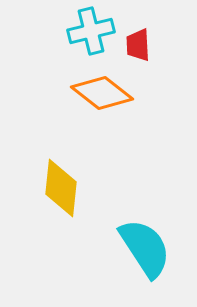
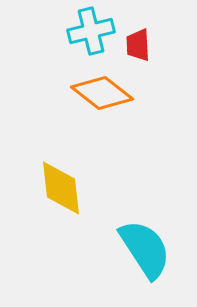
yellow diamond: rotated 12 degrees counterclockwise
cyan semicircle: moved 1 px down
